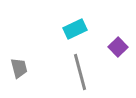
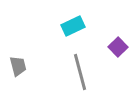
cyan rectangle: moved 2 px left, 3 px up
gray trapezoid: moved 1 px left, 2 px up
